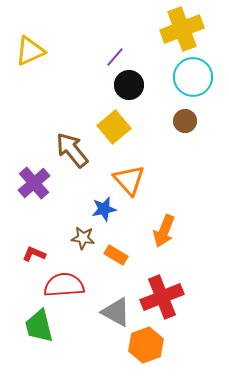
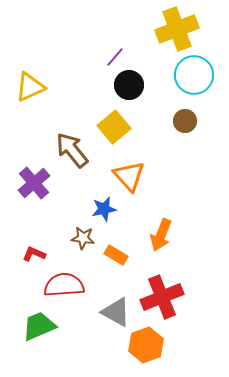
yellow cross: moved 5 px left
yellow triangle: moved 36 px down
cyan circle: moved 1 px right, 2 px up
orange triangle: moved 4 px up
orange arrow: moved 3 px left, 4 px down
green trapezoid: rotated 81 degrees clockwise
